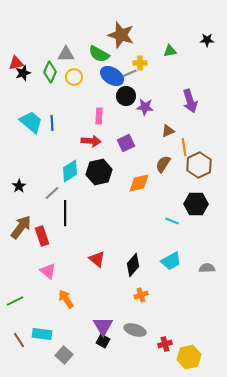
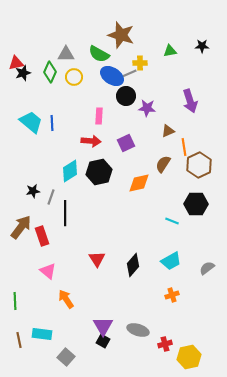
black star at (207, 40): moved 5 px left, 6 px down
purple star at (145, 107): moved 2 px right, 1 px down
black star at (19, 186): moved 14 px right, 5 px down; rotated 24 degrees clockwise
gray line at (52, 193): moved 1 px left, 4 px down; rotated 28 degrees counterclockwise
red triangle at (97, 259): rotated 18 degrees clockwise
gray semicircle at (207, 268): rotated 35 degrees counterclockwise
orange cross at (141, 295): moved 31 px right
green line at (15, 301): rotated 66 degrees counterclockwise
gray ellipse at (135, 330): moved 3 px right
brown line at (19, 340): rotated 21 degrees clockwise
gray square at (64, 355): moved 2 px right, 2 px down
